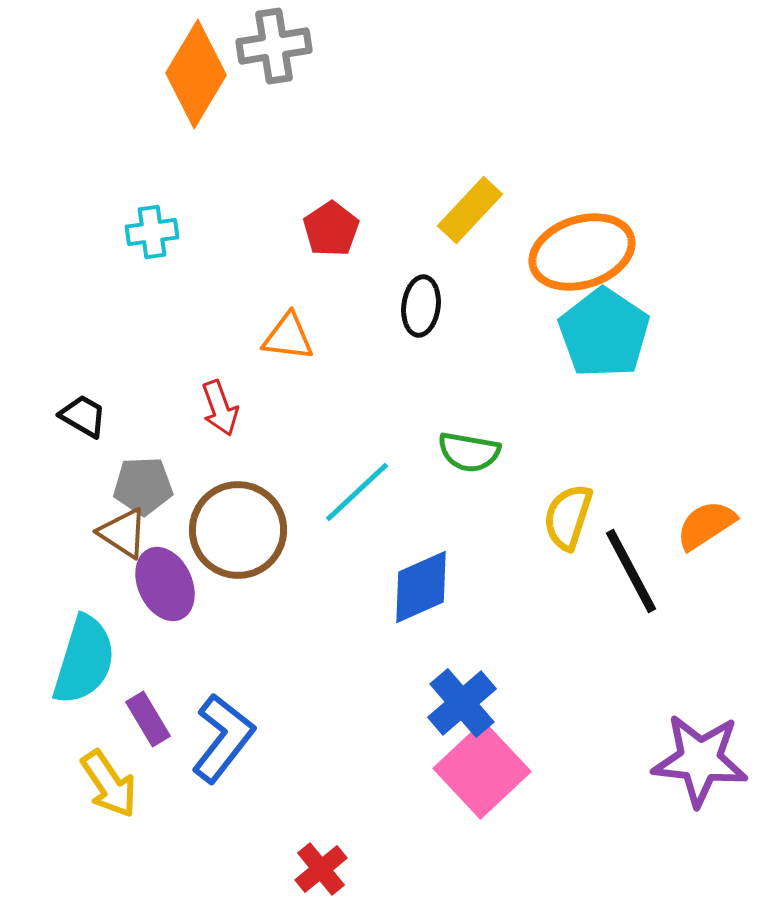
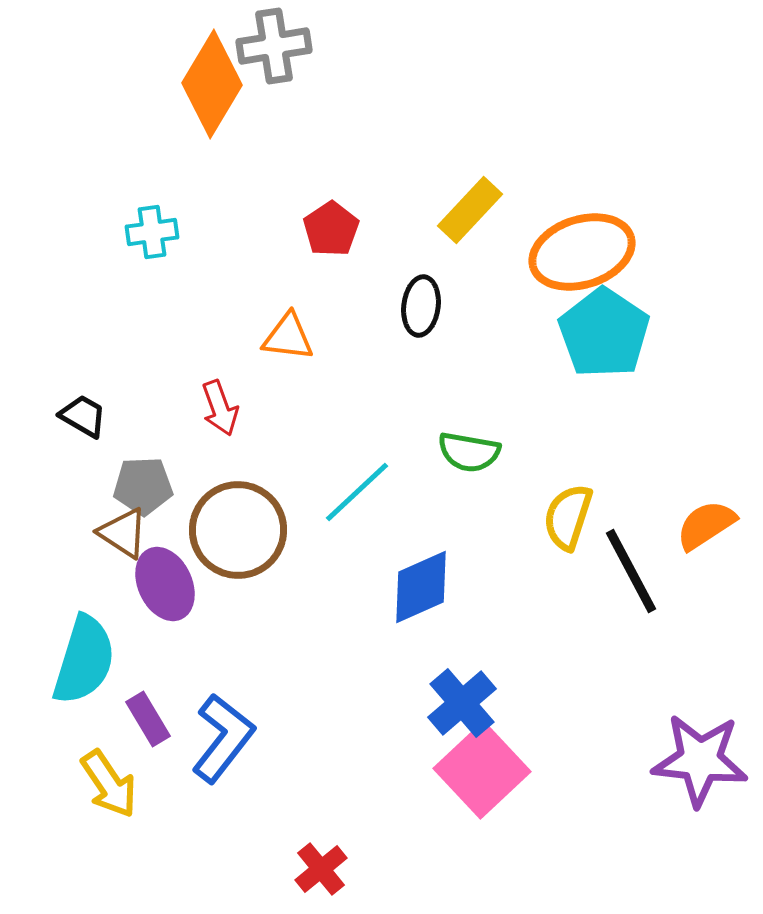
orange diamond: moved 16 px right, 10 px down
